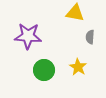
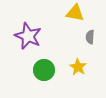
purple star: rotated 20 degrees clockwise
